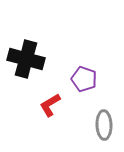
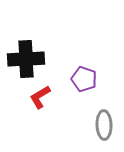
black cross: rotated 18 degrees counterclockwise
red L-shape: moved 10 px left, 8 px up
